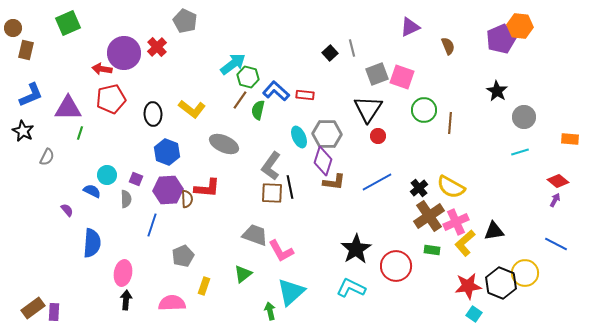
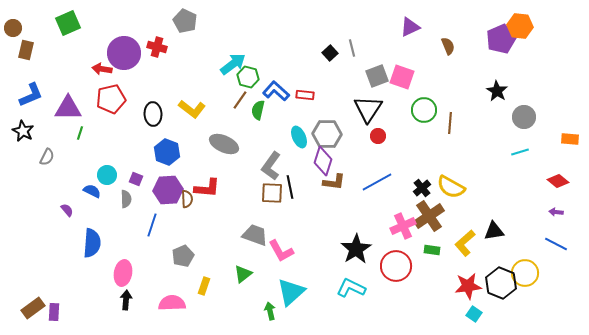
red cross at (157, 47): rotated 30 degrees counterclockwise
gray square at (377, 74): moved 2 px down
black cross at (419, 188): moved 3 px right
purple arrow at (555, 200): moved 1 px right, 12 px down; rotated 112 degrees counterclockwise
pink cross at (456, 222): moved 53 px left, 4 px down
